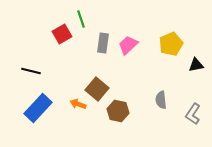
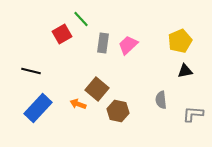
green line: rotated 24 degrees counterclockwise
yellow pentagon: moved 9 px right, 3 px up
black triangle: moved 11 px left, 6 px down
gray L-shape: rotated 60 degrees clockwise
